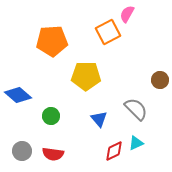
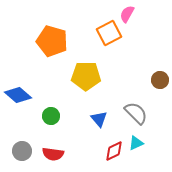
orange square: moved 1 px right, 1 px down
orange pentagon: rotated 20 degrees clockwise
gray semicircle: moved 4 px down
